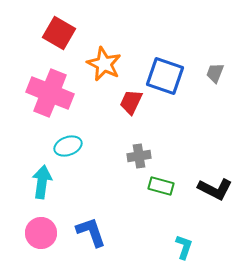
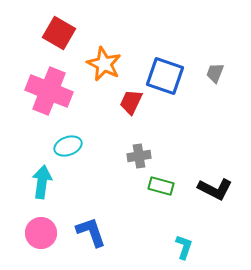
pink cross: moved 1 px left, 2 px up
